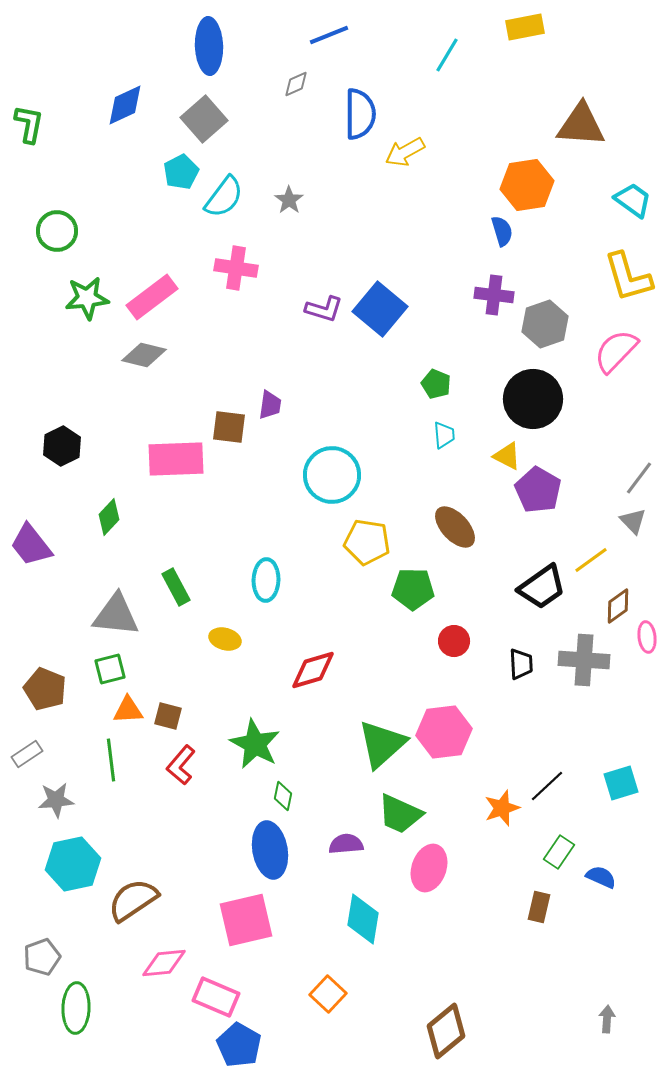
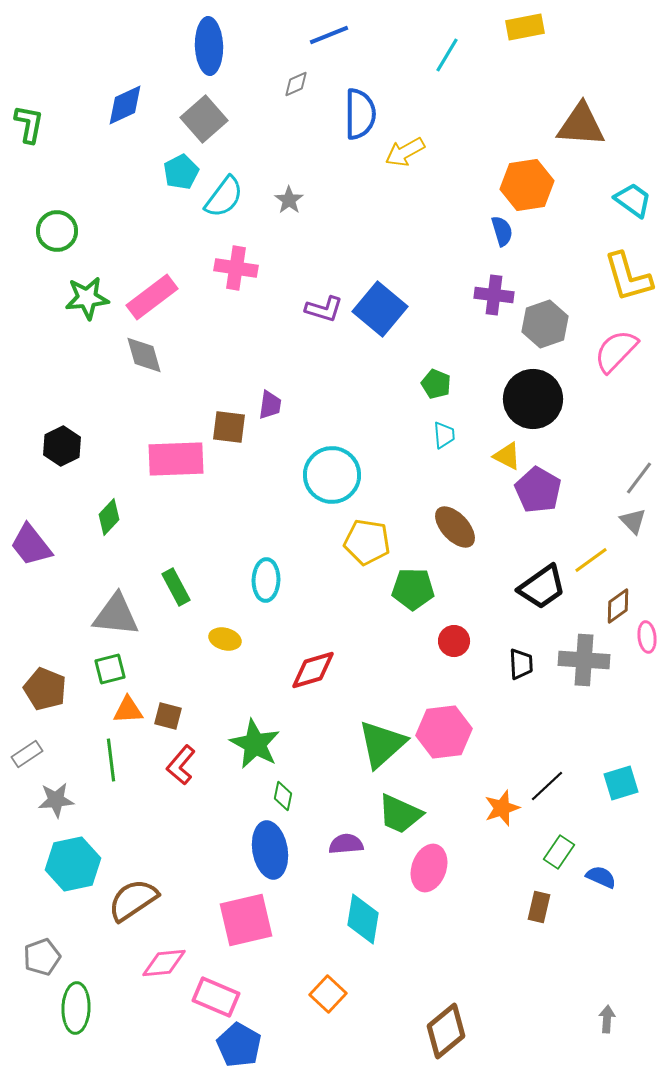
gray diamond at (144, 355): rotated 60 degrees clockwise
